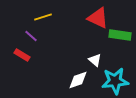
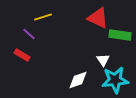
purple line: moved 2 px left, 2 px up
white triangle: moved 8 px right; rotated 16 degrees clockwise
cyan star: moved 1 px up
